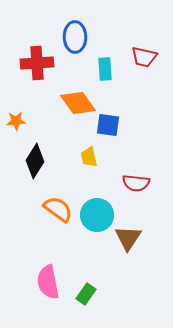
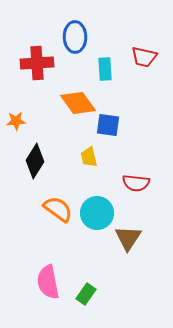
cyan circle: moved 2 px up
